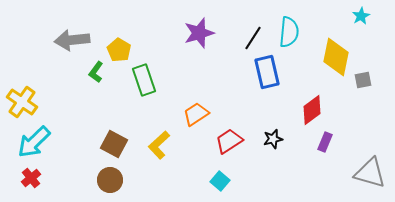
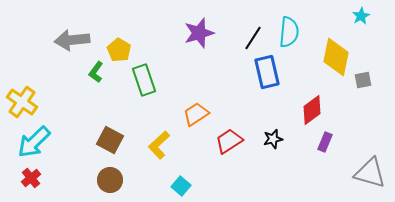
brown square: moved 4 px left, 4 px up
cyan square: moved 39 px left, 5 px down
